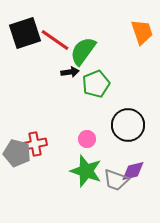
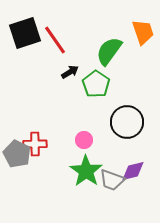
orange trapezoid: moved 1 px right
red line: rotated 20 degrees clockwise
green semicircle: moved 26 px right
black arrow: rotated 24 degrees counterclockwise
green pentagon: rotated 16 degrees counterclockwise
black circle: moved 1 px left, 3 px up
pink circle: moved 3 px left, 1 px down
red cross: rotated 10 degrees clockwise
gray pentagon: moved 1 px down; rotated 12 degrees clockwise
green star: rotated 16 degrees clockwise
gray trapezoid: moved 4 px left
